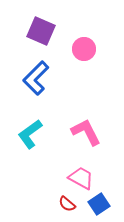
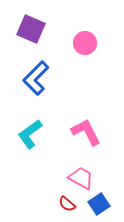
purple square: moved 10 px left, 2 px up
pink circle: moved 1 px right, 6 px up
